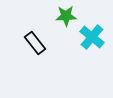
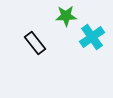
cyan cross: rotated 15 degrees clockwise
